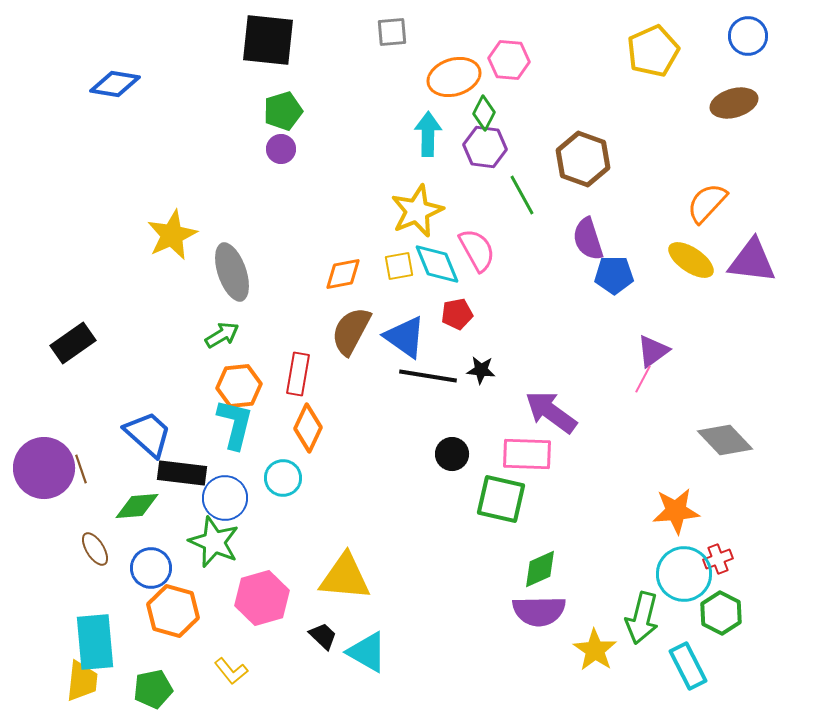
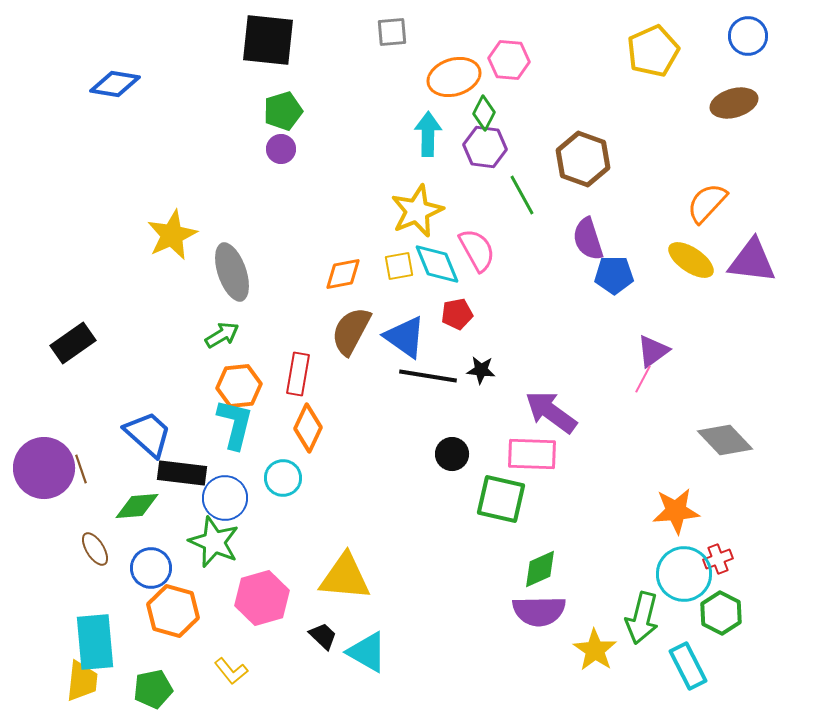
pink rectangle at (527, 454): moved 5 px right
